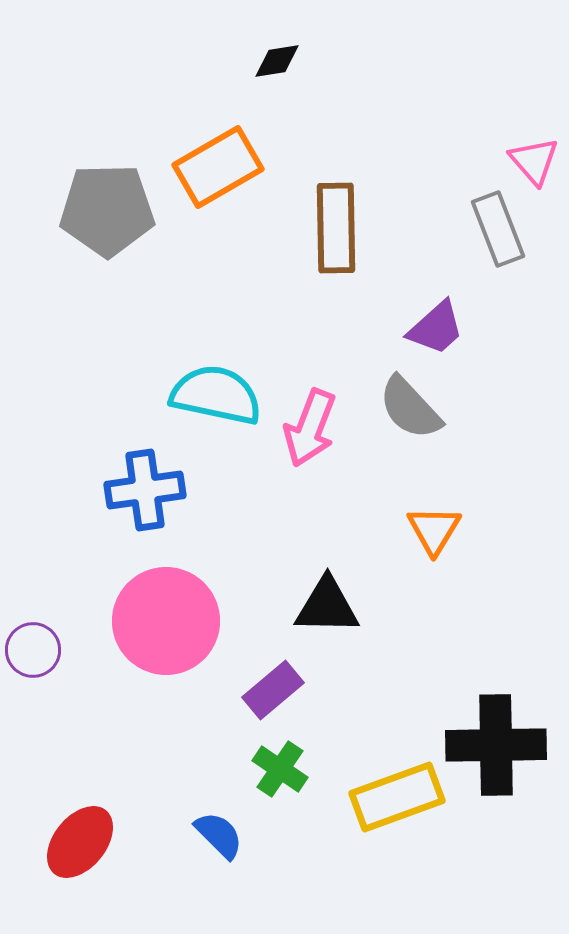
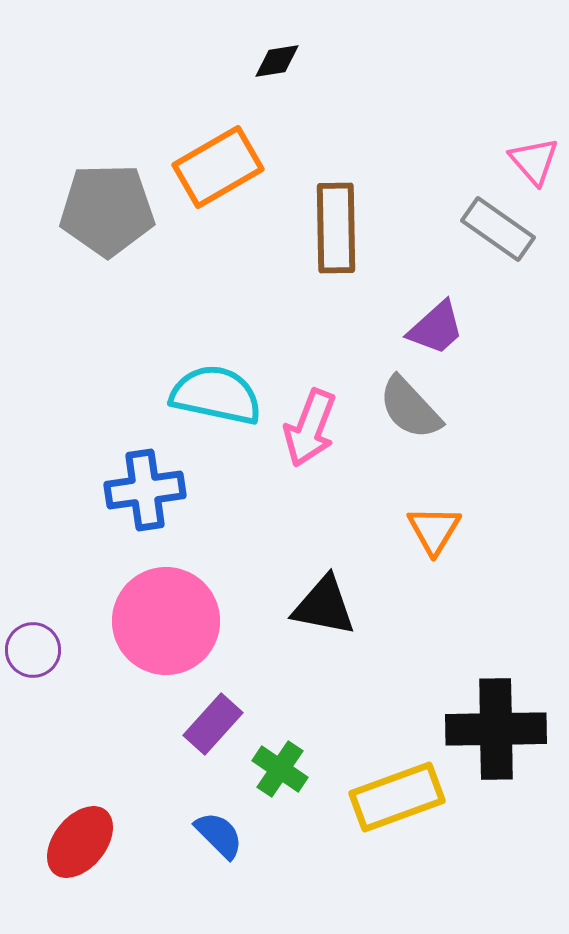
gray rectangle: rotated 34 degrees counterclockwise
black triangle: moved 3 px left; rotated 10 degrees clockwise
purple rectangle: moved 60 px left, 34 px down; rotated 8 degrees counterclockwise
black cross: moved 16 px up
